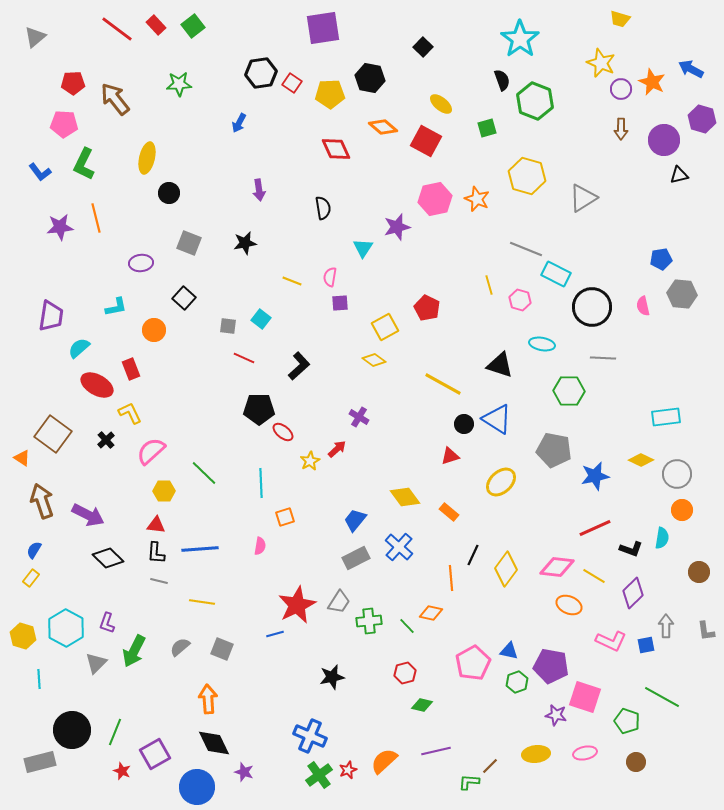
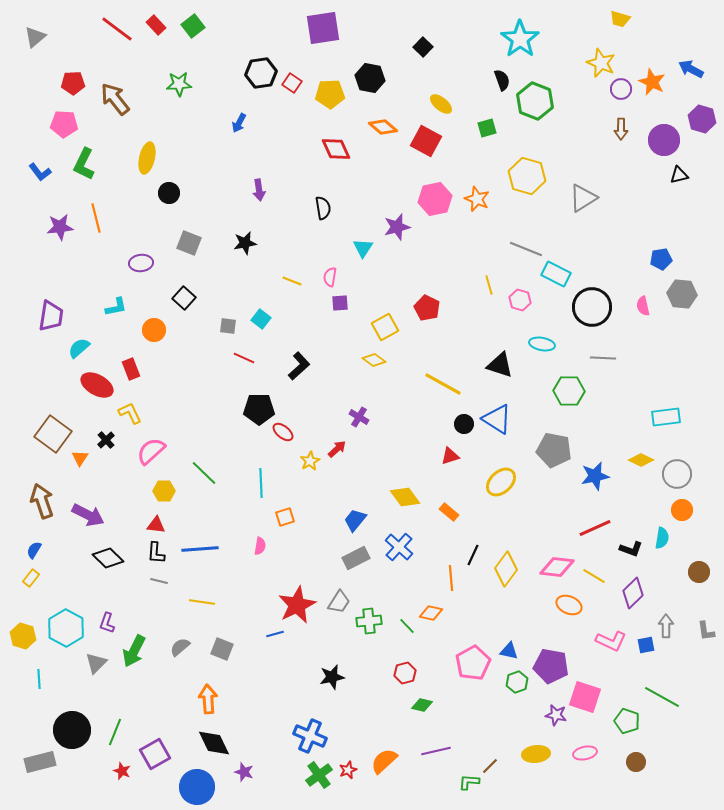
orange triangle at (22, 458): moved 58 px right; rotated 30 degrees clockwise
